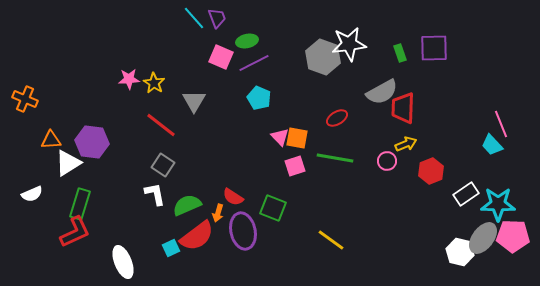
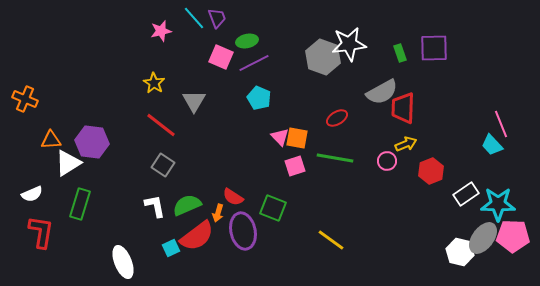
pink star at (129, 79): moved 32 px right, 48 px up; rotated 10 degrees counterclockwise
white L-shape at (155, 194): moved 12 px down
red L-shape at (75, 232): moved 34 px left; rotated 56 degrees counterclockwise
